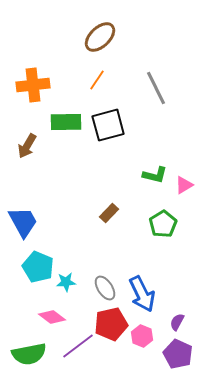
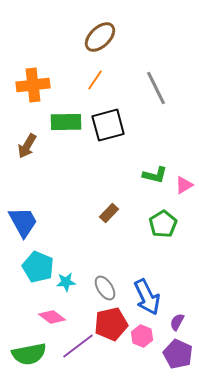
orange line: moved 2 px left
blue arrow: moved 5 px right, 3 px down
